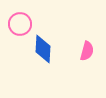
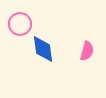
blue diamond: rotated 12 degrees counterclockwise
